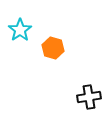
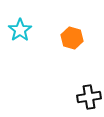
orange hexagon: moved 19 px right, 10 px up
